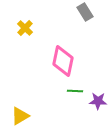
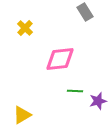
pink diamond: moved 3 px left, 2 px up; rotated 72 degrees clockwise
purple star: rotated 18 degrees counterclockwise
yellow triangle: moved 2 px right, 1 px up
